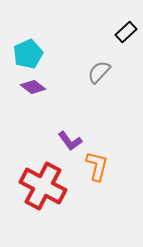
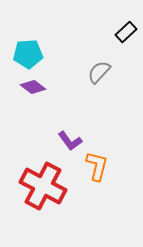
cyan pentagon: rotated 20 degrees clockwise
